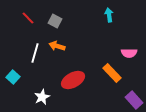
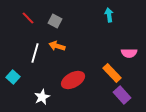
purple rectangle: moved 12 px left, 5 px up
